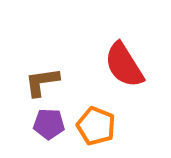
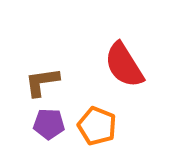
orange pentagon: moved 1 px right
